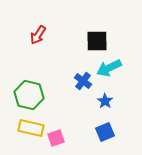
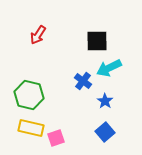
blue square: rotated 18 degrees counterclockwise
